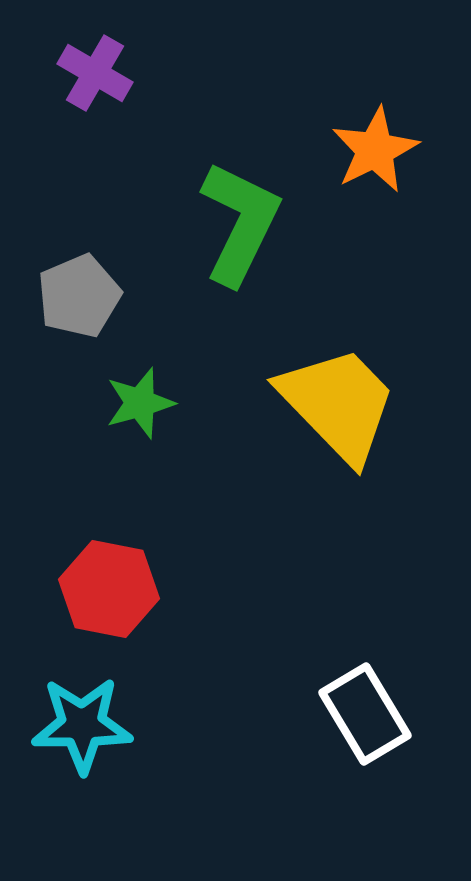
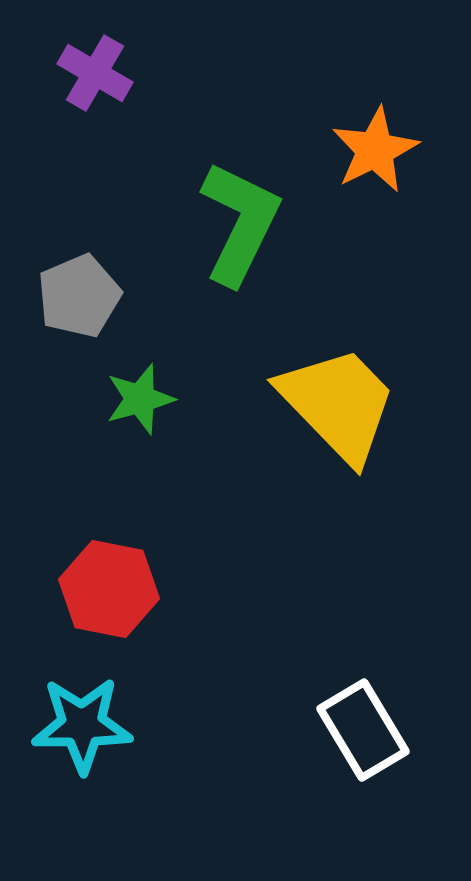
green star: moved 4 px up
white rectangle: moved 2 px left, 16 px down
